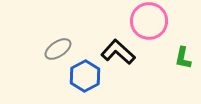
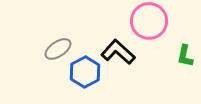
green L-shape: moved 2 px right, 2 px up
blue hexagon: moved 4 px up
